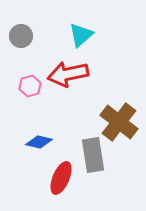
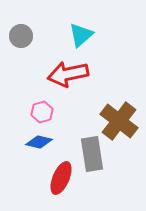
pink hexagon: moved 12 px right, 26 px down
brown cross: moved 1 px up
gray rectangle: moved 1 px left, 1 px up
